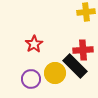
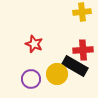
yellow cross: moved 4 px left
red star: rotated 18 degrees counterclockwise
black rectangle: rotated 15 degrees counterclockwise
yellow circle: moved 2 px right, 1 px down
